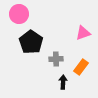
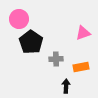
pink circle: moved 5 px down
orange rectangle: rotated 42 degrees clockwise
black arrow: moved 3 px right, 4 px down
